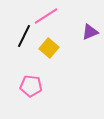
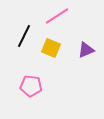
pink line: moved 11 px right
purple triangle: moved 4 px left, 18 px down
yellow square: moved 2 px right; rotated 18 degrees counterclockwise
